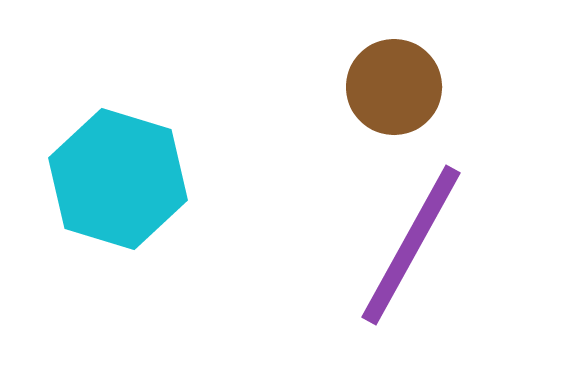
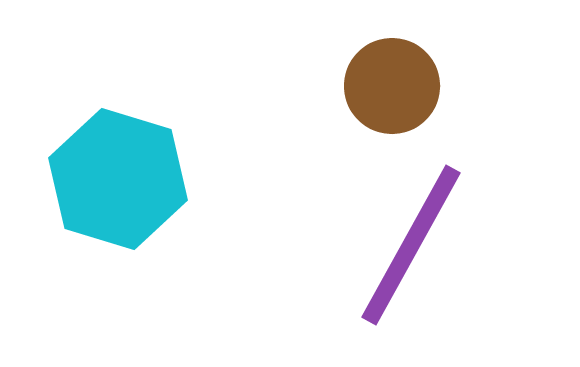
brown circle: moved 2 px left, 1 px up
